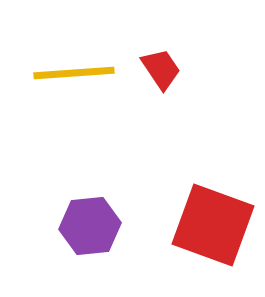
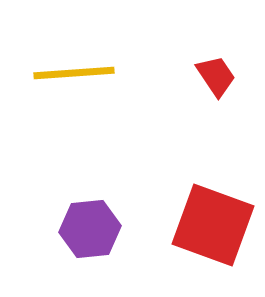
red trapezoid: moved 55 px right, 7 px down
purple hexagon: moved 3 px down
